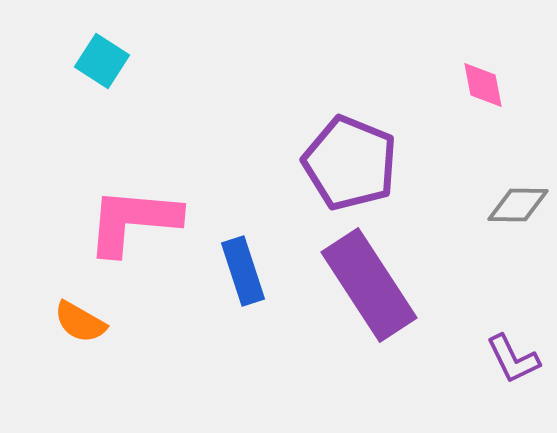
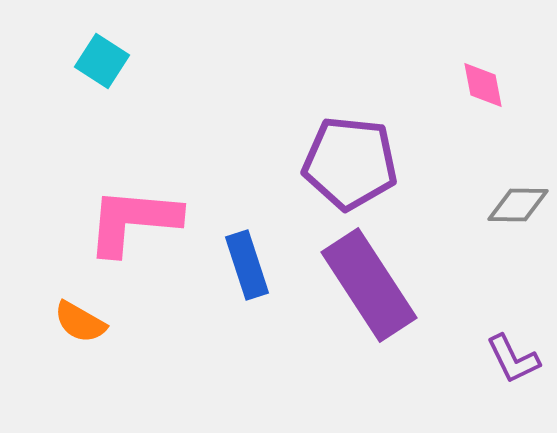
purple pentagon: rotated 16 degrees counterclockwise
blue rectangle: moved 4 px right, 6 px up
